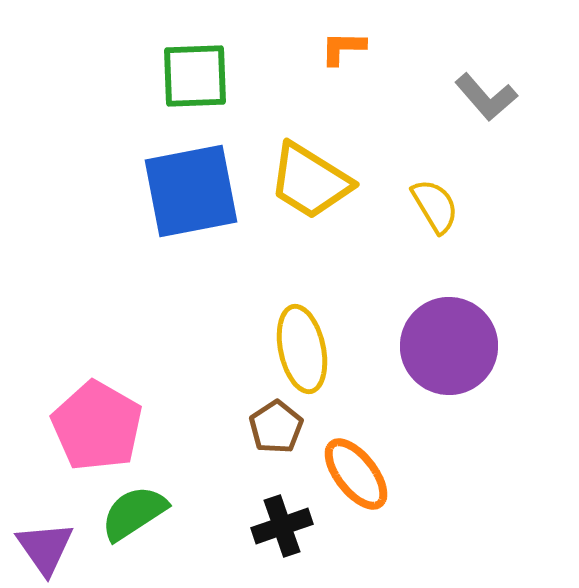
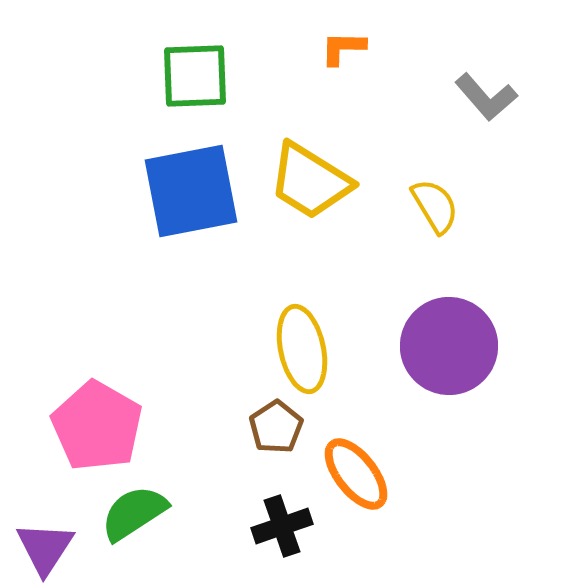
purple triangle: rotated 8 degrees clockwise
